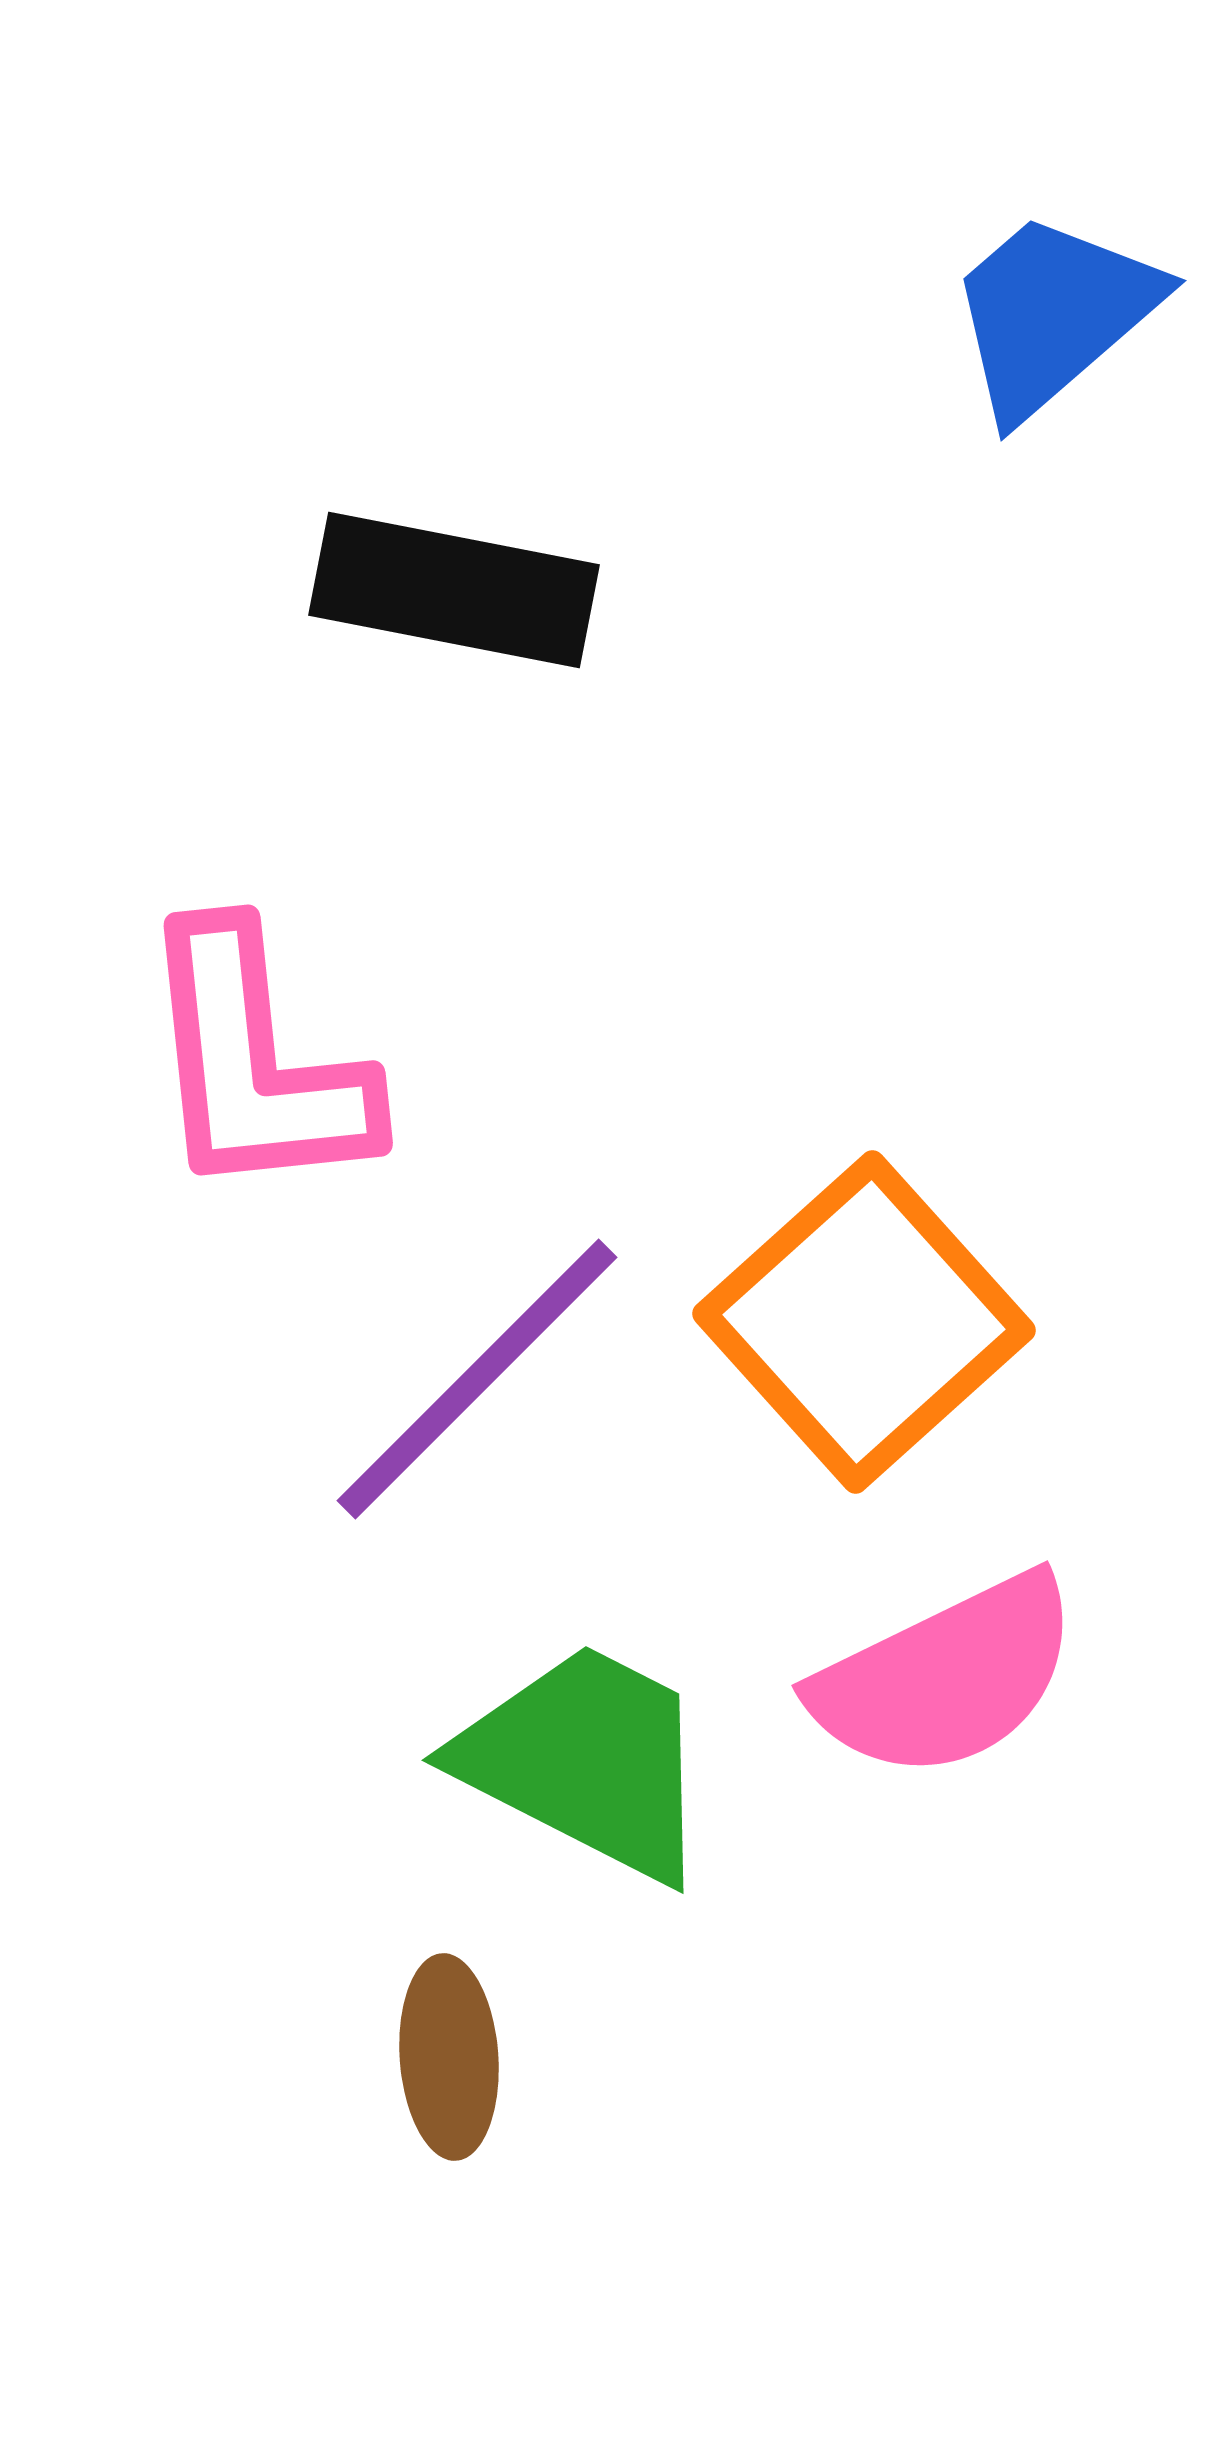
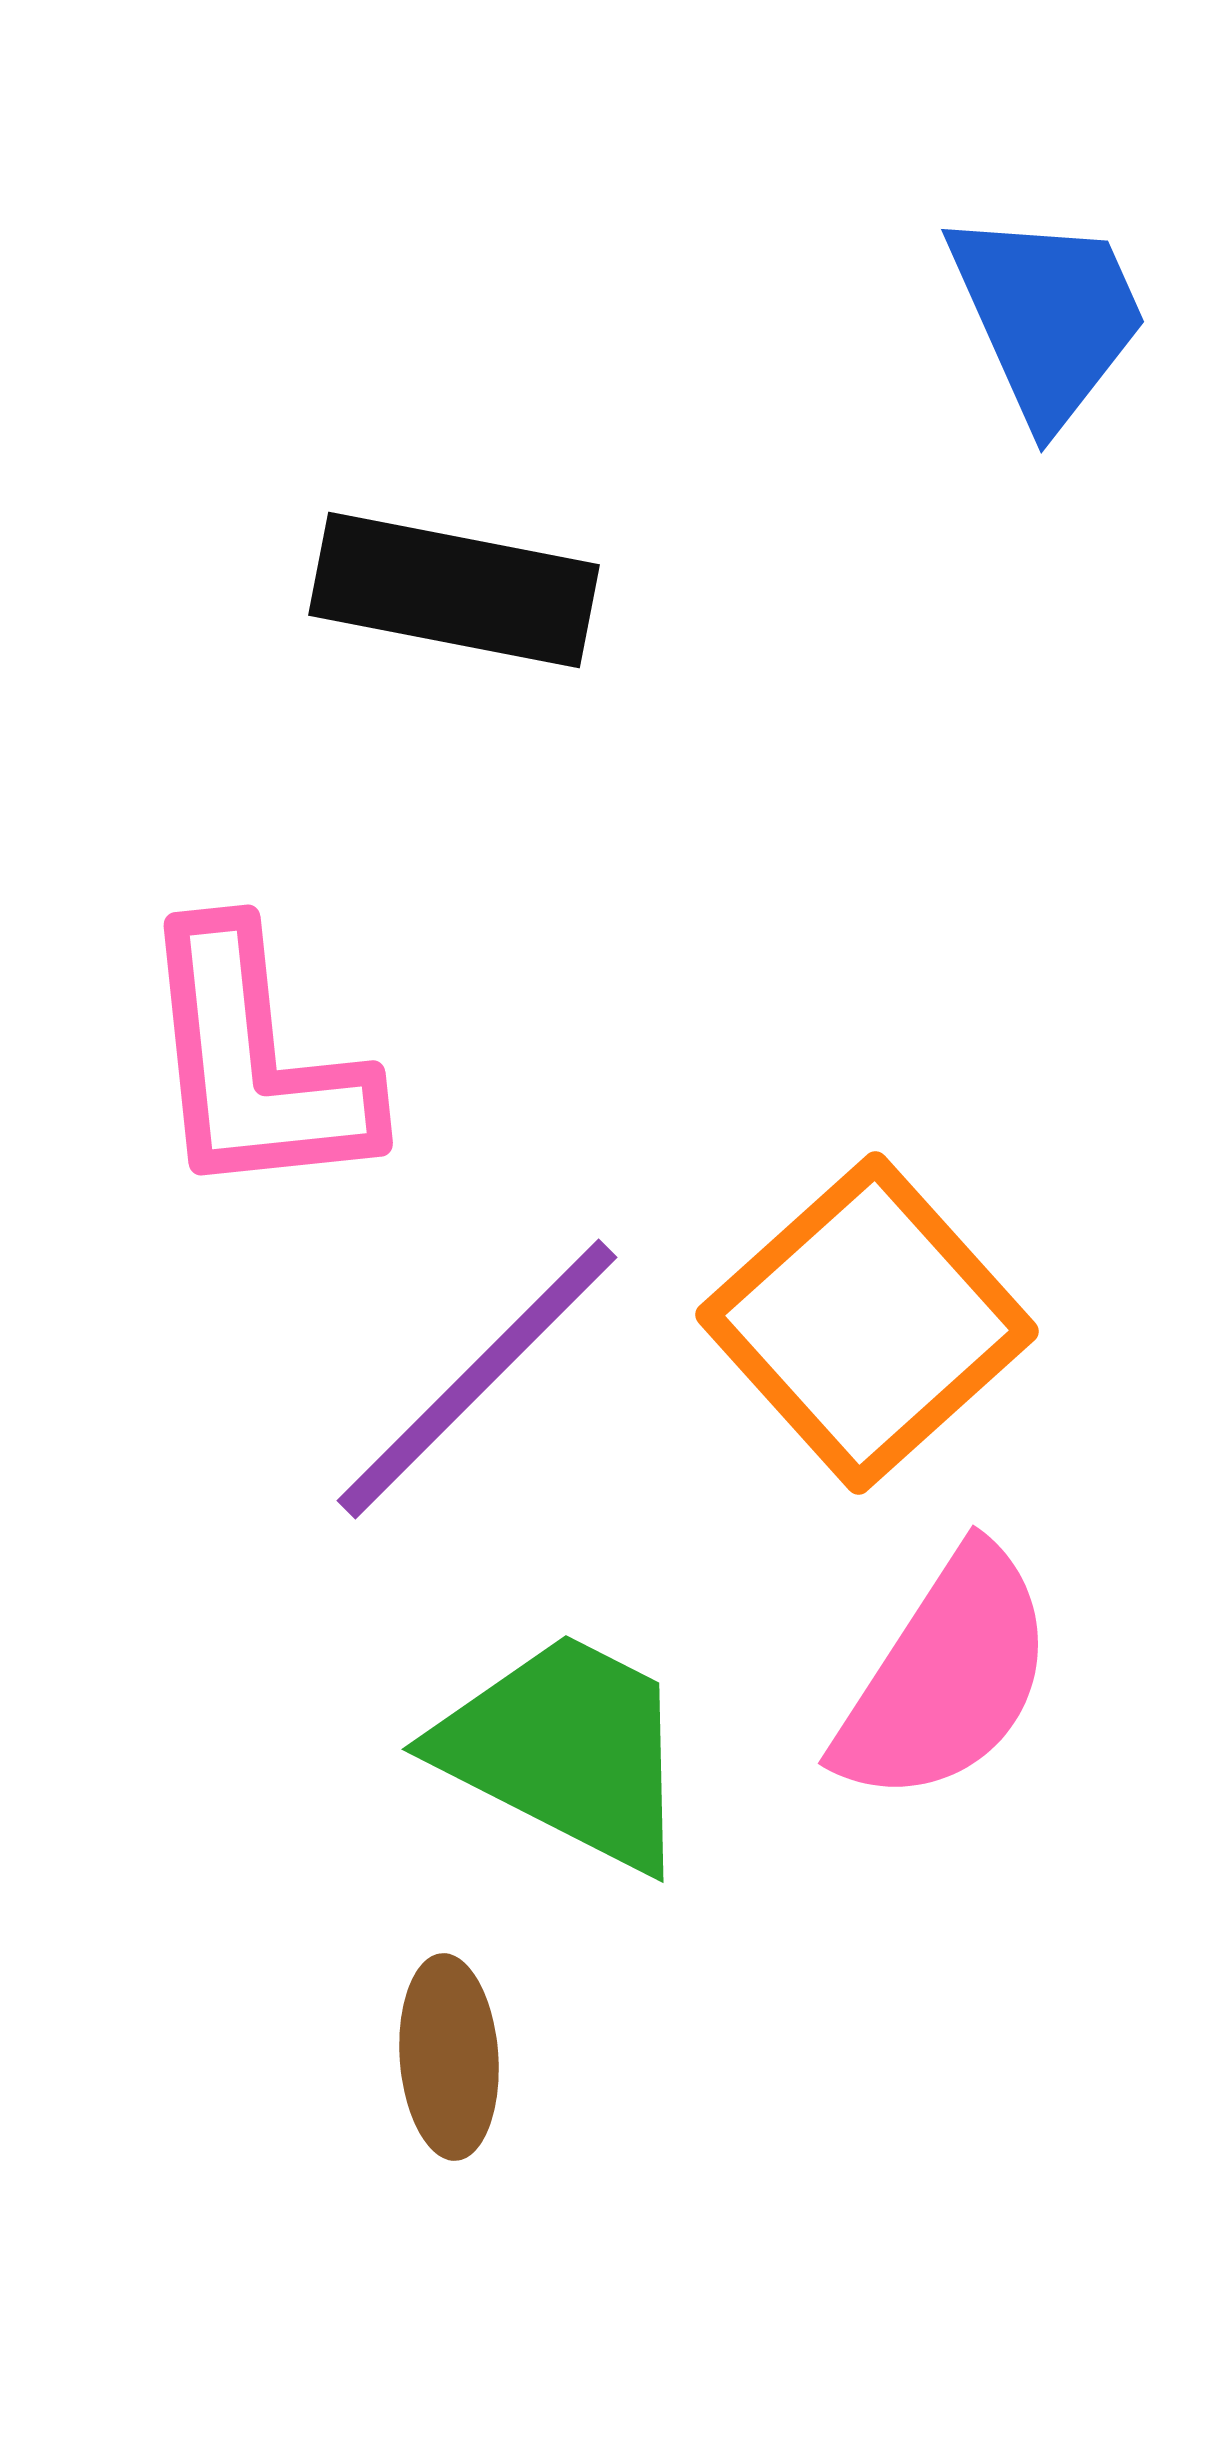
blue trapezoid: moved 5 px left, 2 px down; rotated 107 degrees clockwise
orange square: moved 3 px right, 1 px down
pink semicircle: rotated 31 degrees counterclockwise
green trapezoid: moved 20 px left, 11 px up
